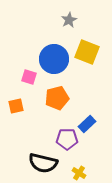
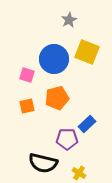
pink square: moved 2 px left, 2 px up
orange square: moved 11 px right
